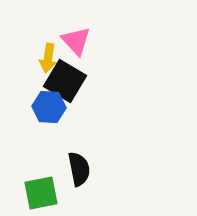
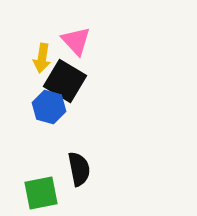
yellow arrow: moved 6 px left
blue hexagon: rotated 12 degrees clockwise
